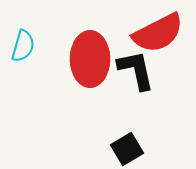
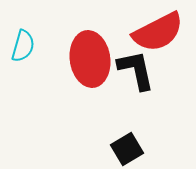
red semicircle: moved 1 px up
red ellipse: rotated 8 degrees counterclockwise
